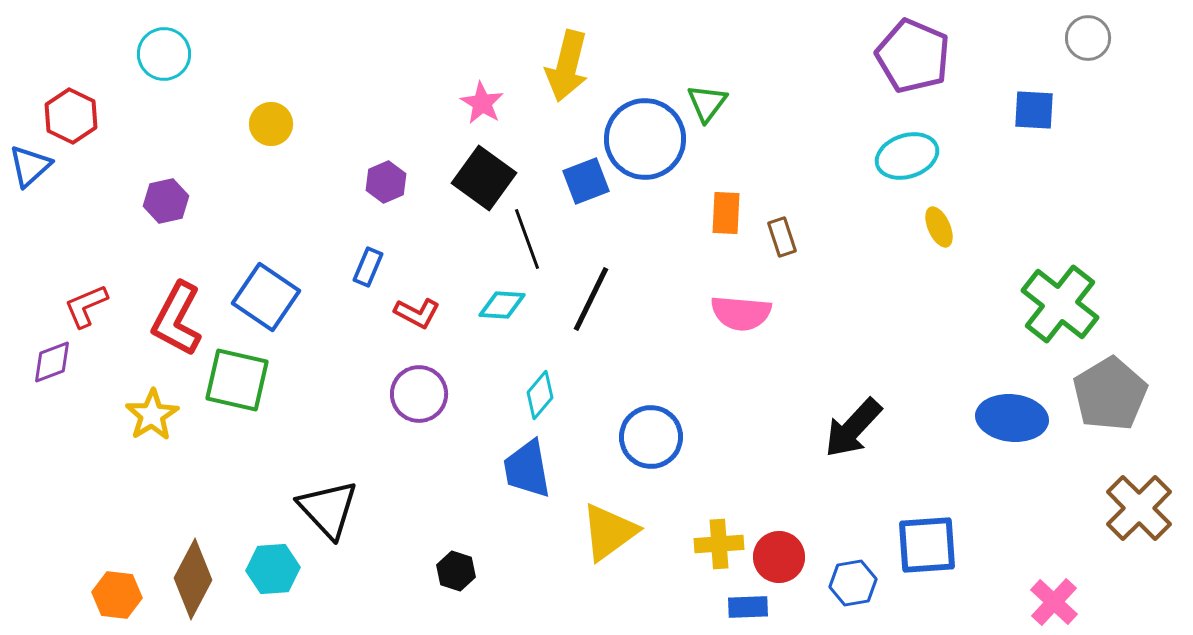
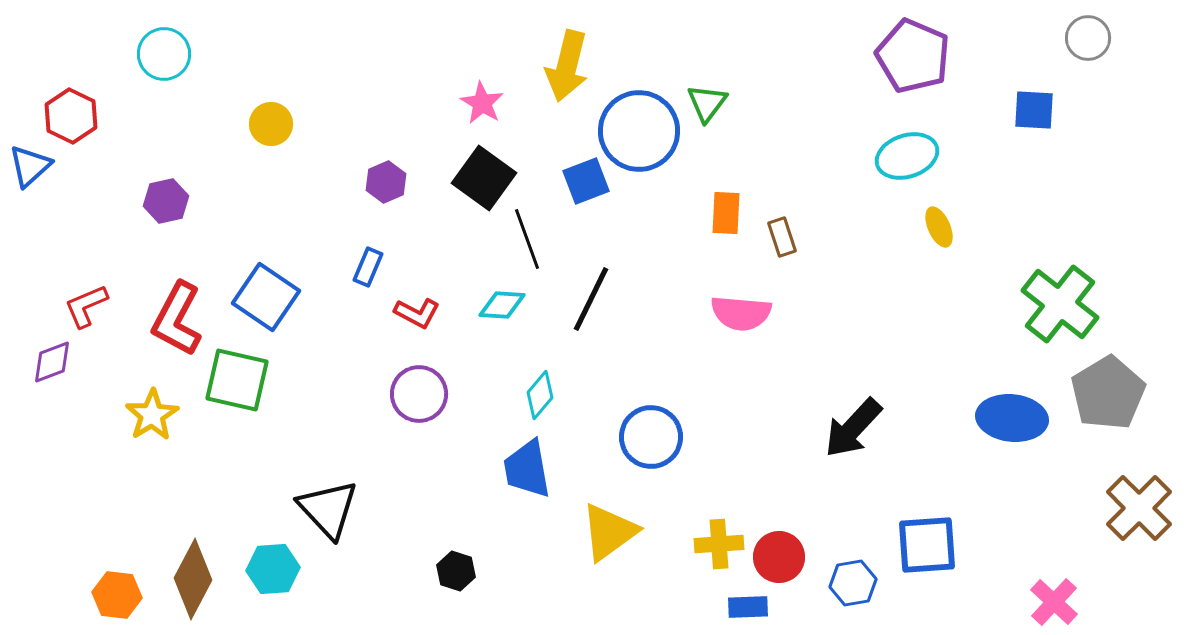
blue circle at (645, 139): moved 6 px left, 8 px up
gray pentagon at (1110, 394): moved 2 px left, 1 px up
